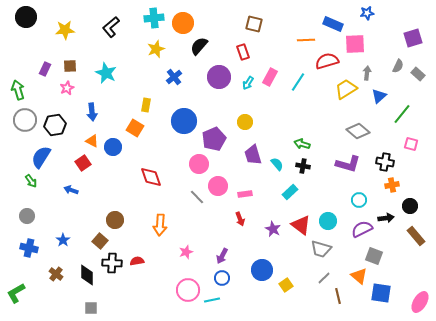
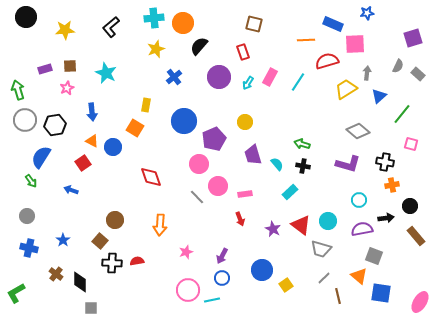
purple rectangle at (45, 69): rotated 48 degrees clockwise
purple semicircle at (362, 229): rotated 15 degrees clockwise
black diamond at (87, 275): moved 7 px left, 7 px down
